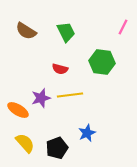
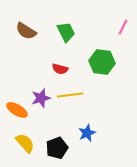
orange ellipse: moved 1 px left
